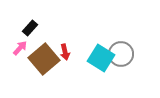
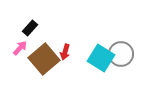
red arrow: rotated 28 degrees clockwise
